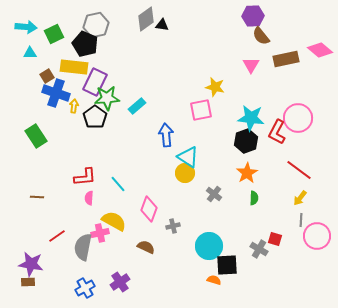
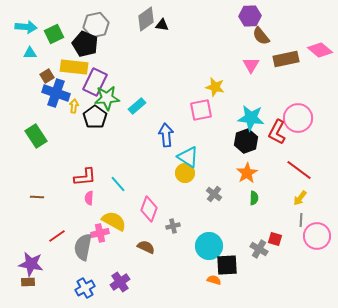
purple hexagon at (253, 16): moved 3 px left
